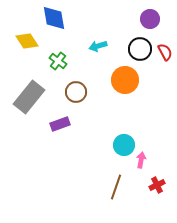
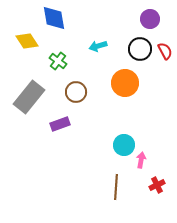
red semicircle: moved 1 px up
orange circle: moved 3 px down
brown line: rotated 15 degrees counterclockwise
